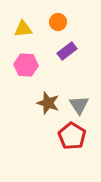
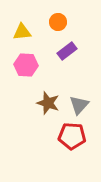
yellow triangle: moved 1 px left, 3 px down
gray triangle: rotated 15 degrees clockwise
red pentagon: rotated 28 degrees counterclockwise
